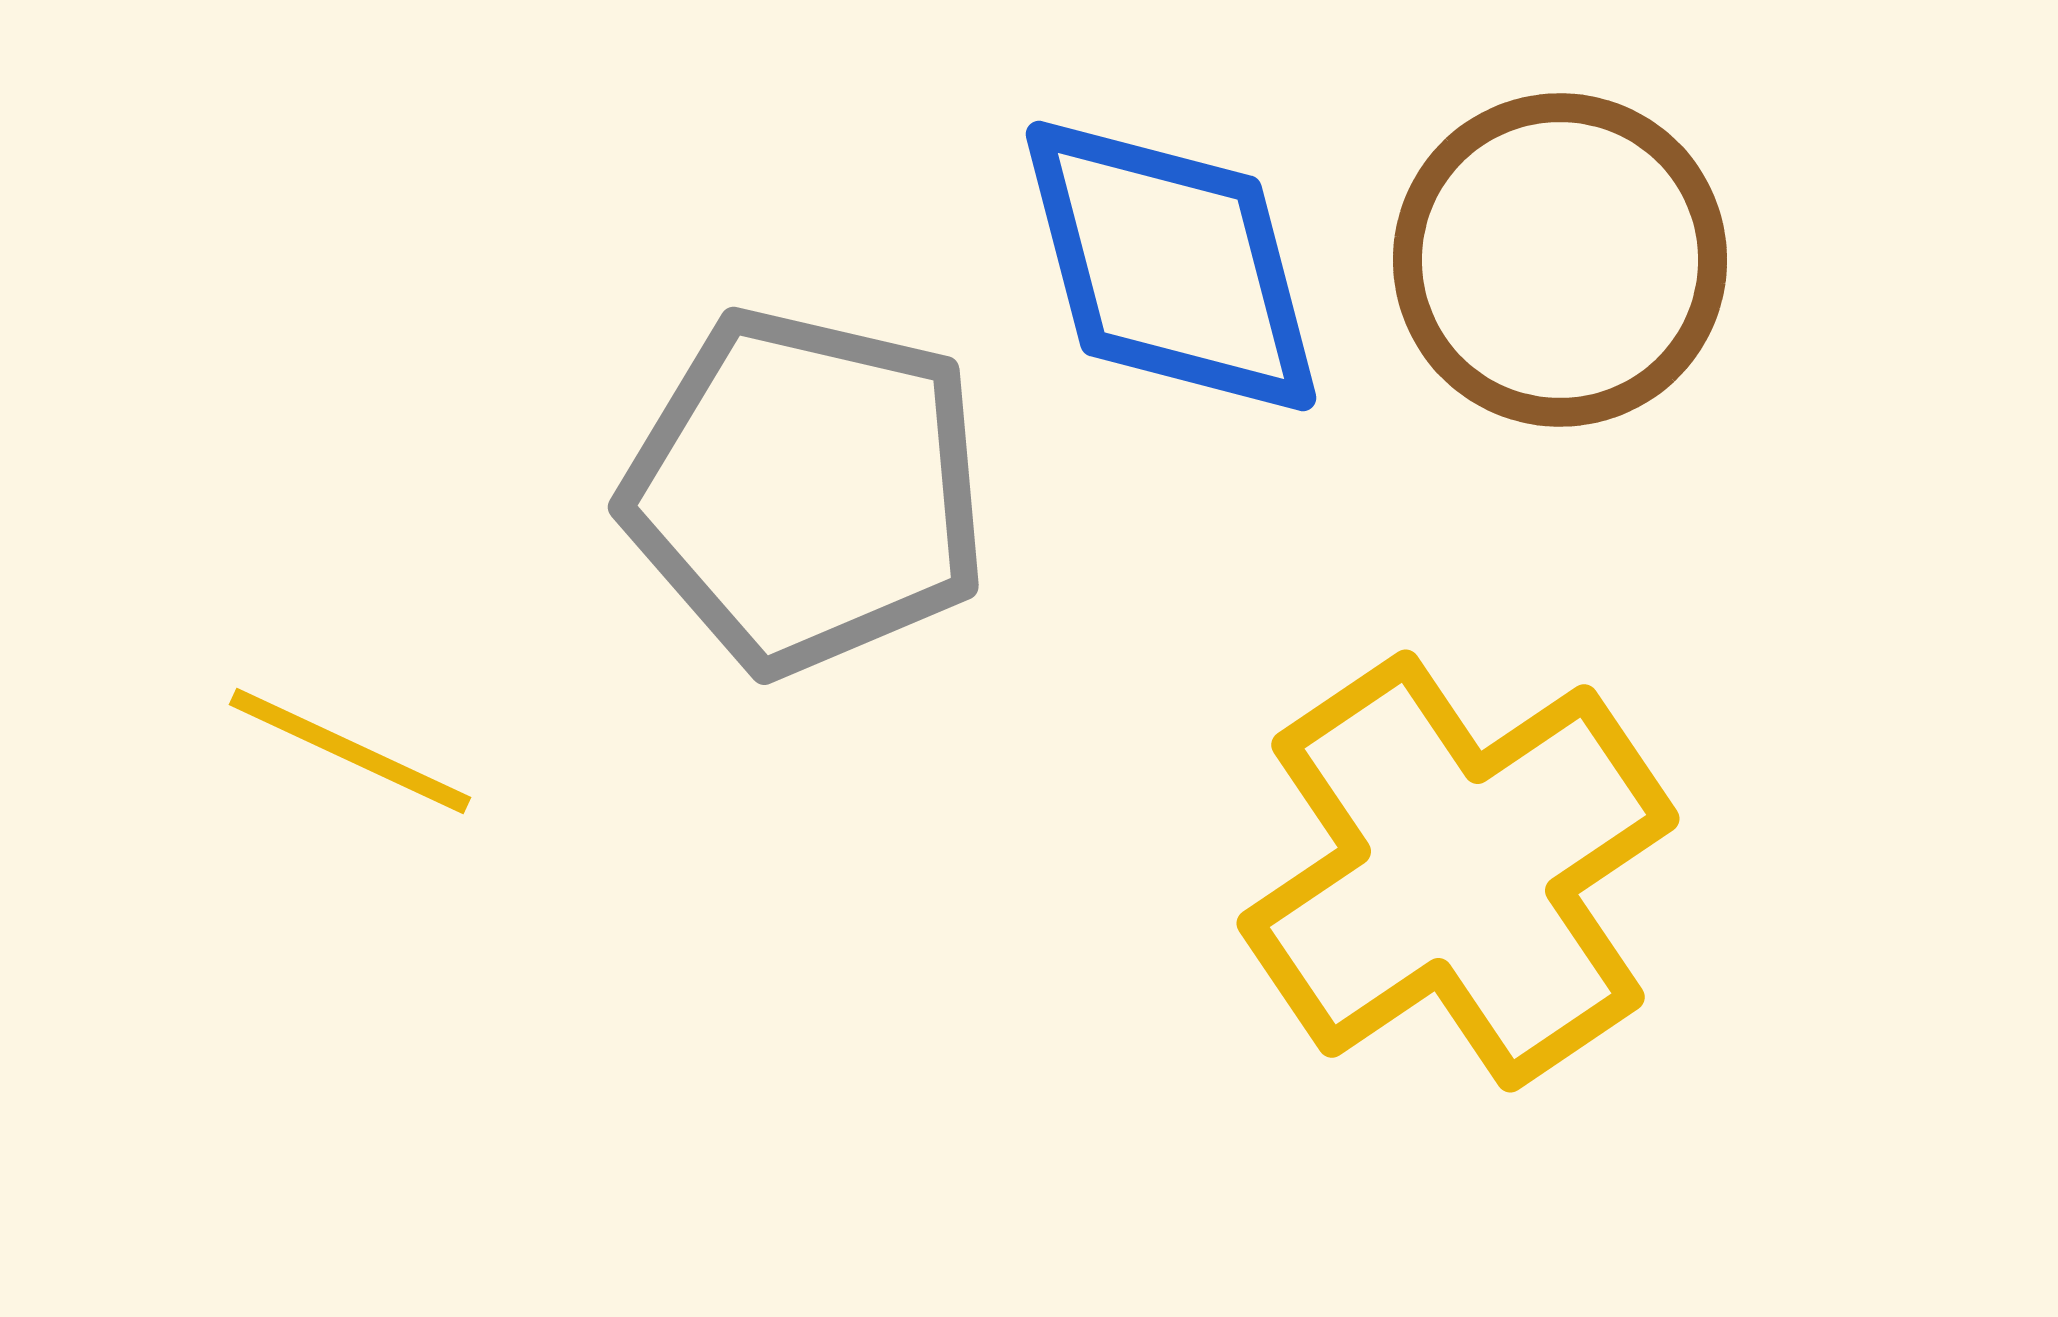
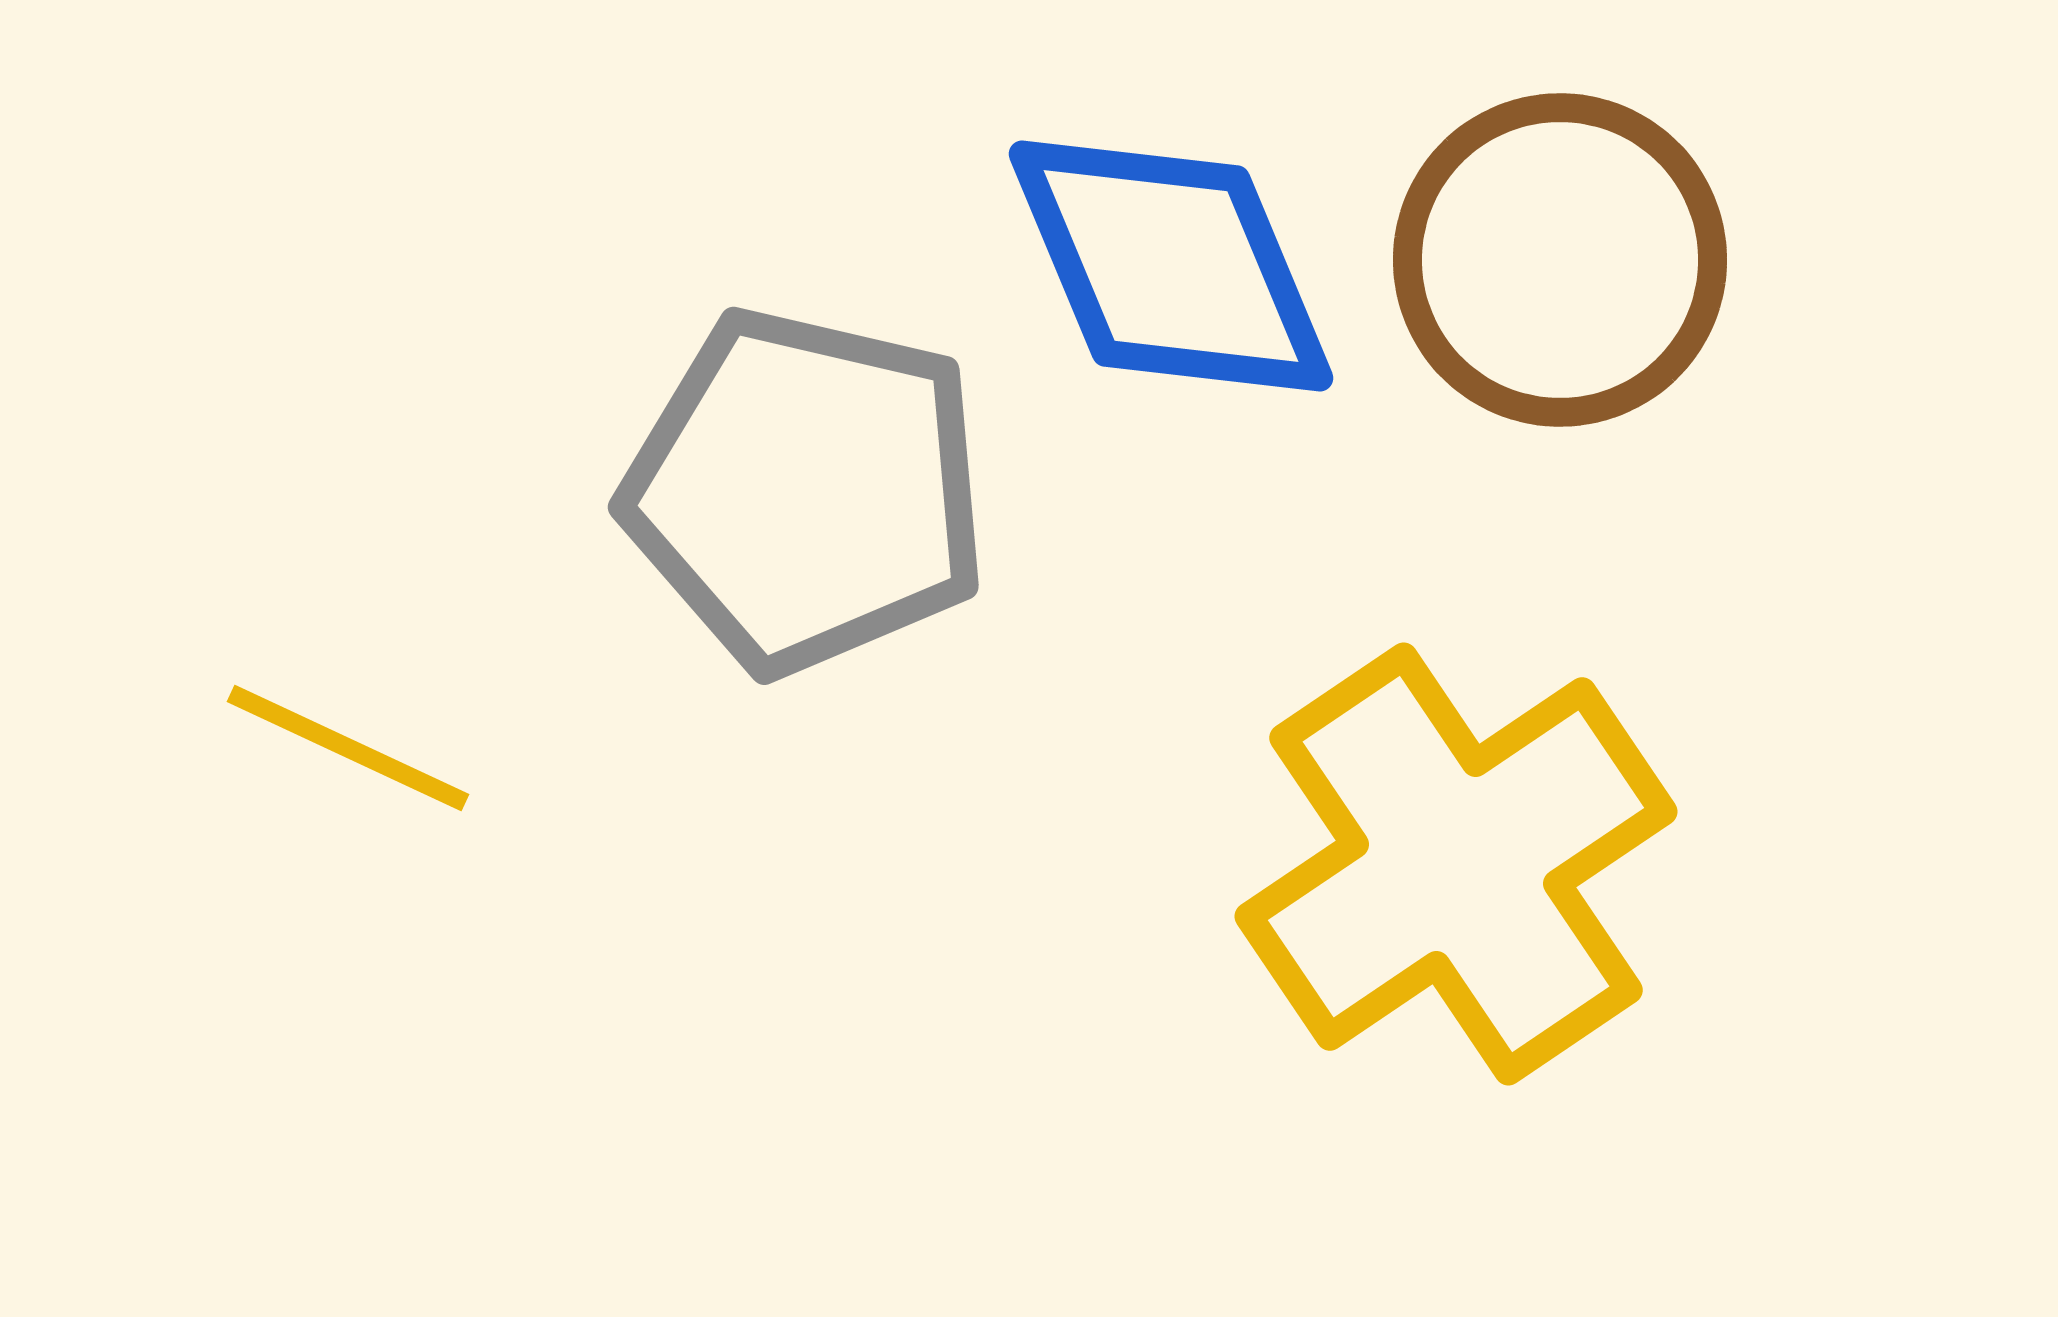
blue diamond: rotated 8 degrees counterclockwise
yellow line: moved 2 px left, 3 px up
yellow cross: moved 2 px left, 7 px up
